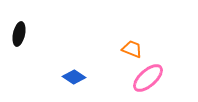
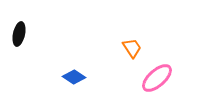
orange trapezoid: moved 1 px up; rotated 35 degrees clockwise
pink ellipse: moved 9 px right
